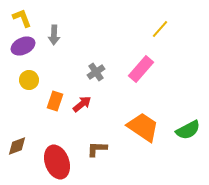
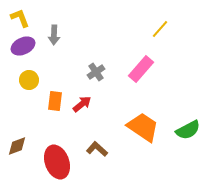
yellow L-shape: moved 2 px left
orange rectangle: rotated 12 degrees counterclockwise
brown L-shape: rotated 40 degrees clockwise
